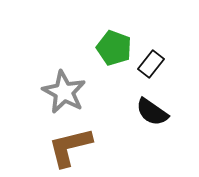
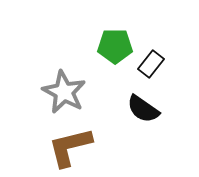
green pentagon: moved 1 px right, 2 px up; rotated 20 degrees counterclockwise
black semicircle: moved 9 px left, 3 px up
